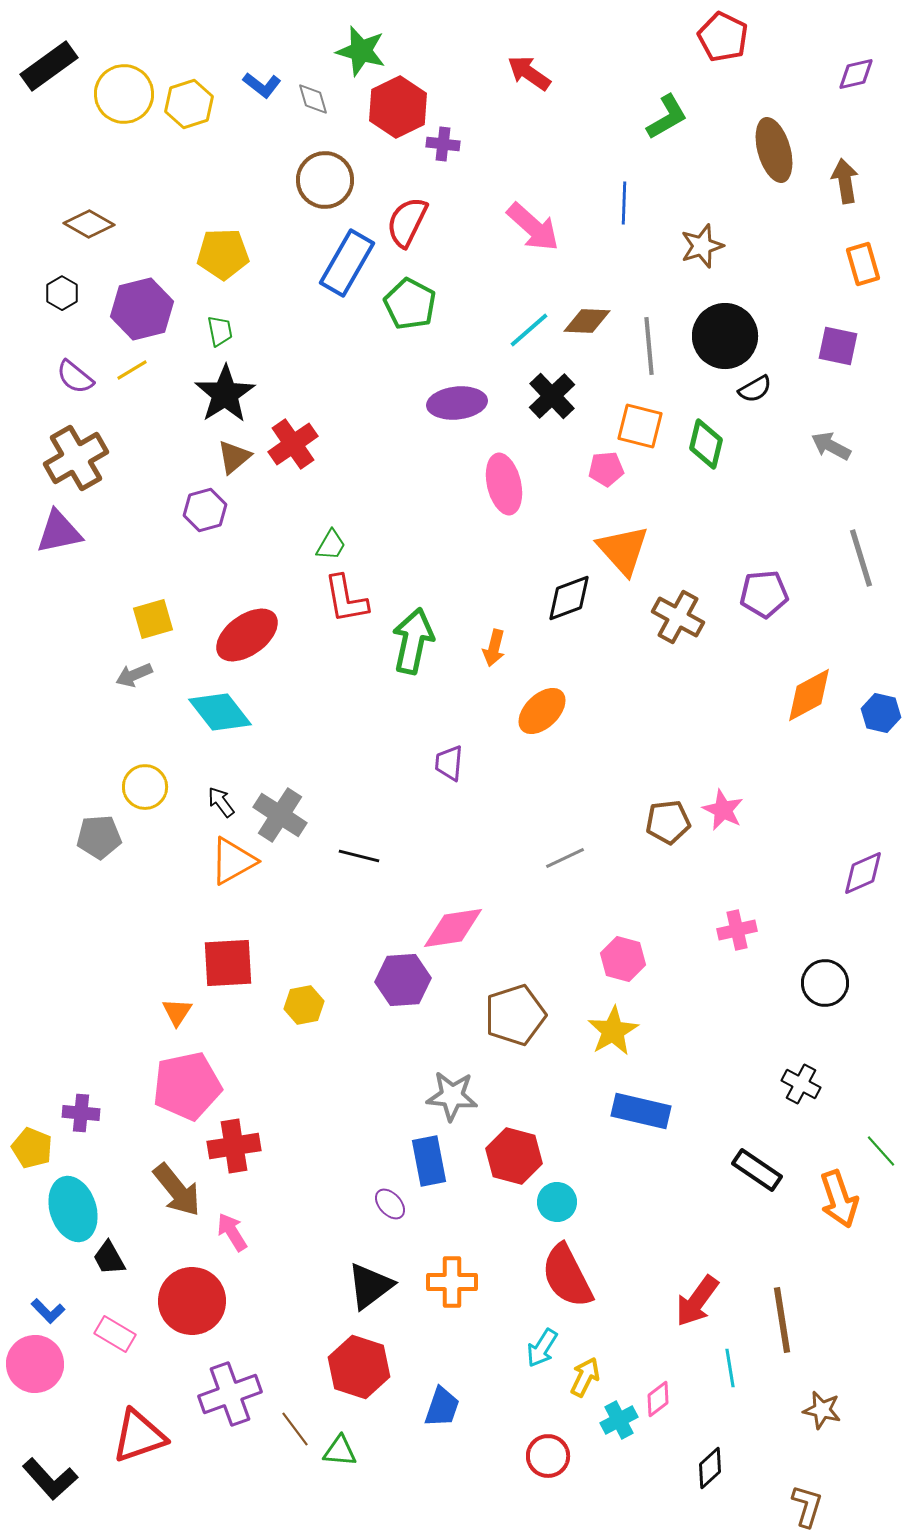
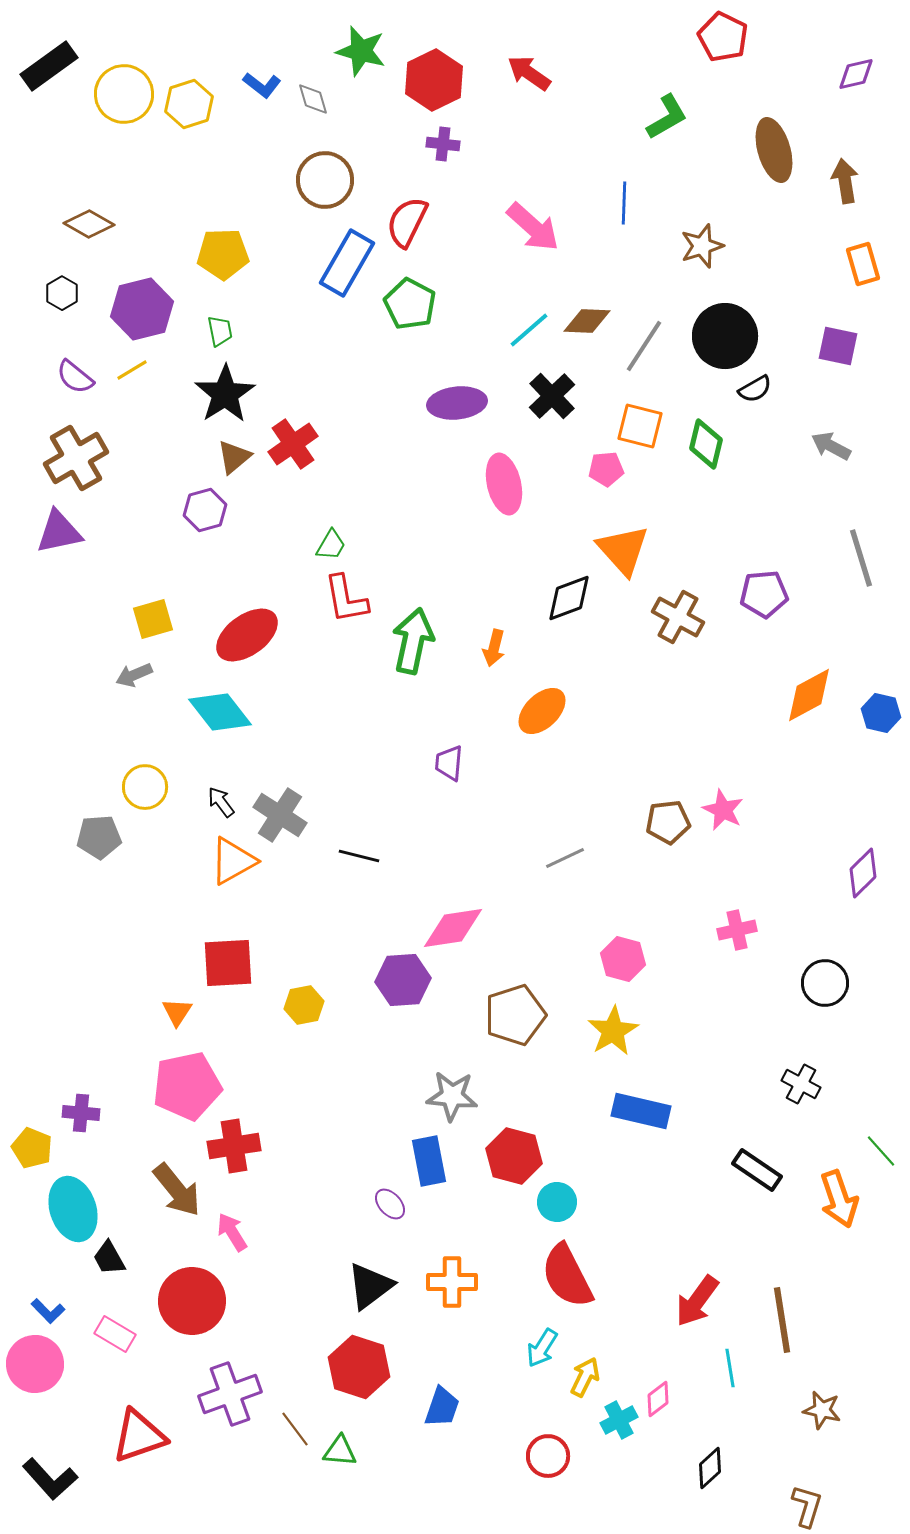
red hexagon at (398, 107): moved 36 px right, 27 px up
gray line at (649, 346): moved 5 px left; rotated 38 degrees clockwise
purple diamond at (863, 873): rotated 21 degrees counterclockwise
